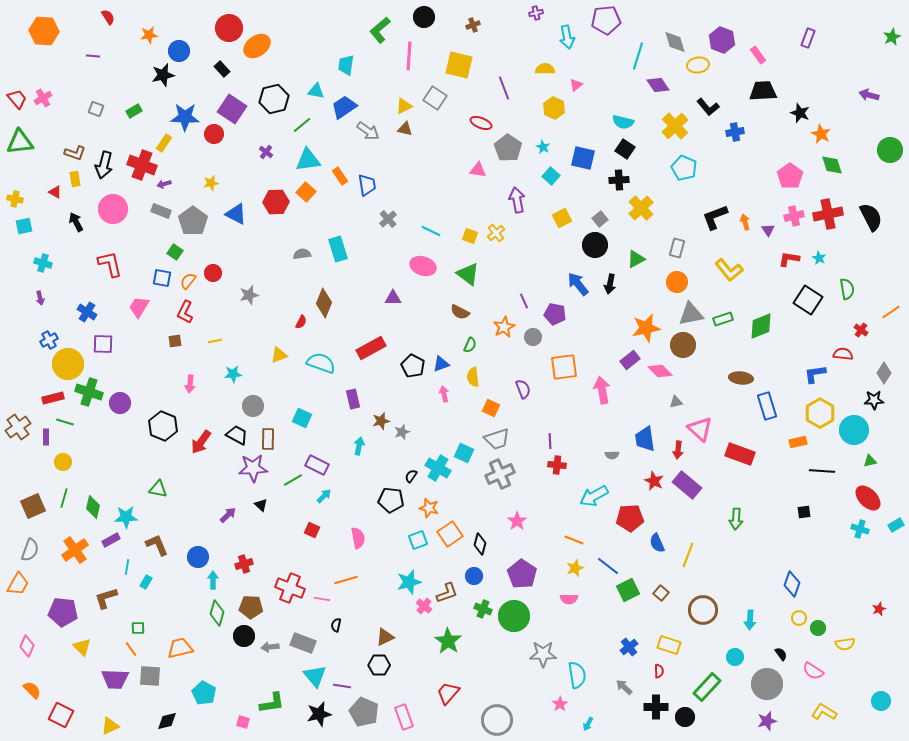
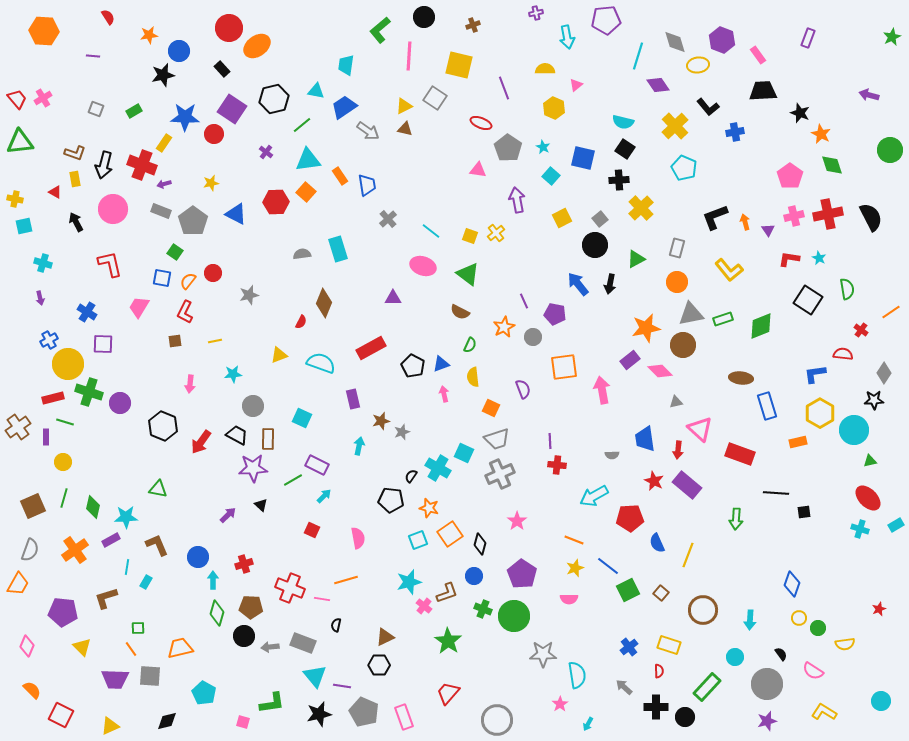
cyan line at (431, 231): rotated 12 degrees clockwise
black line at (822, 471): moved 46 px left, 22 px down
